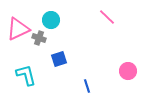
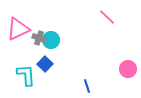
cyan circle: moved 20 px down
blue square: moved 14 px left, 5 px down; rotated 28 degrees counterclockwise
pink circle: moved 2 px up
cyan L-shape: rotated 10 degrees clockwise
